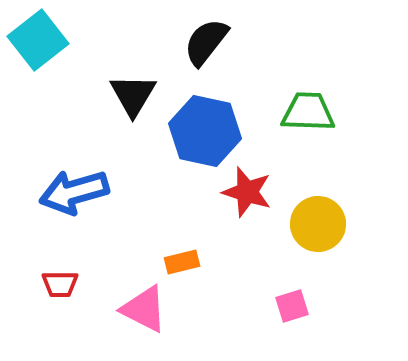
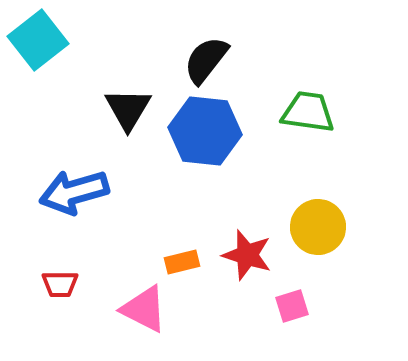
black semicircle: moved 18 px down
black triangle: moved 5 px left, 14 px down
green trapezoid: rotated 6 degrees clockwise
blue hexagon: rotated 6 degrees counterclockwise
red star: moved 63 px down
yellow circle: moved 3 px down
